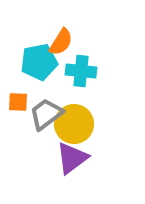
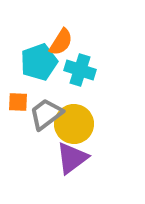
cyan pentagon: rotated 9 degrees counterclockwise
cyan cross: moved 1 px left, 1 px up; rotated 12 degrees clockwise
